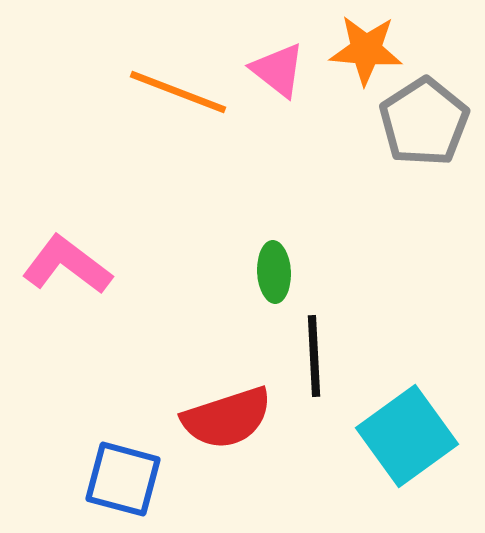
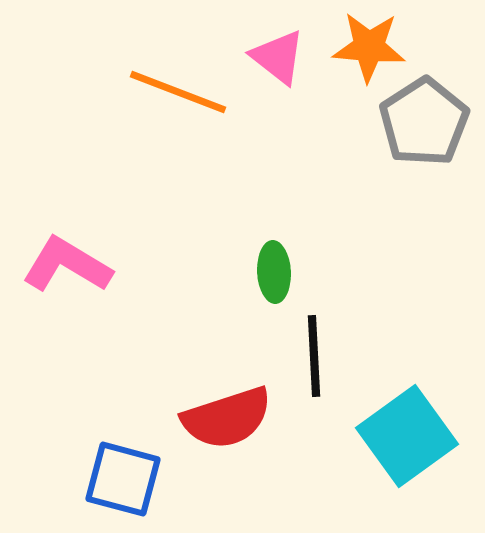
orange star: moved 3 px right, 3 px up
pink triangle: moved 13 px up
pink L-shape: rotated 6 degrees counterclockwise
